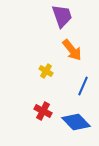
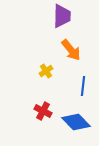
purple trapezoid: rotated 20 degrees clockwise
orange arrow: moved 1 px left
yellow cross: rotated 24 degrees clockwise
blue line: rotated 18 degrees counterclockwise
